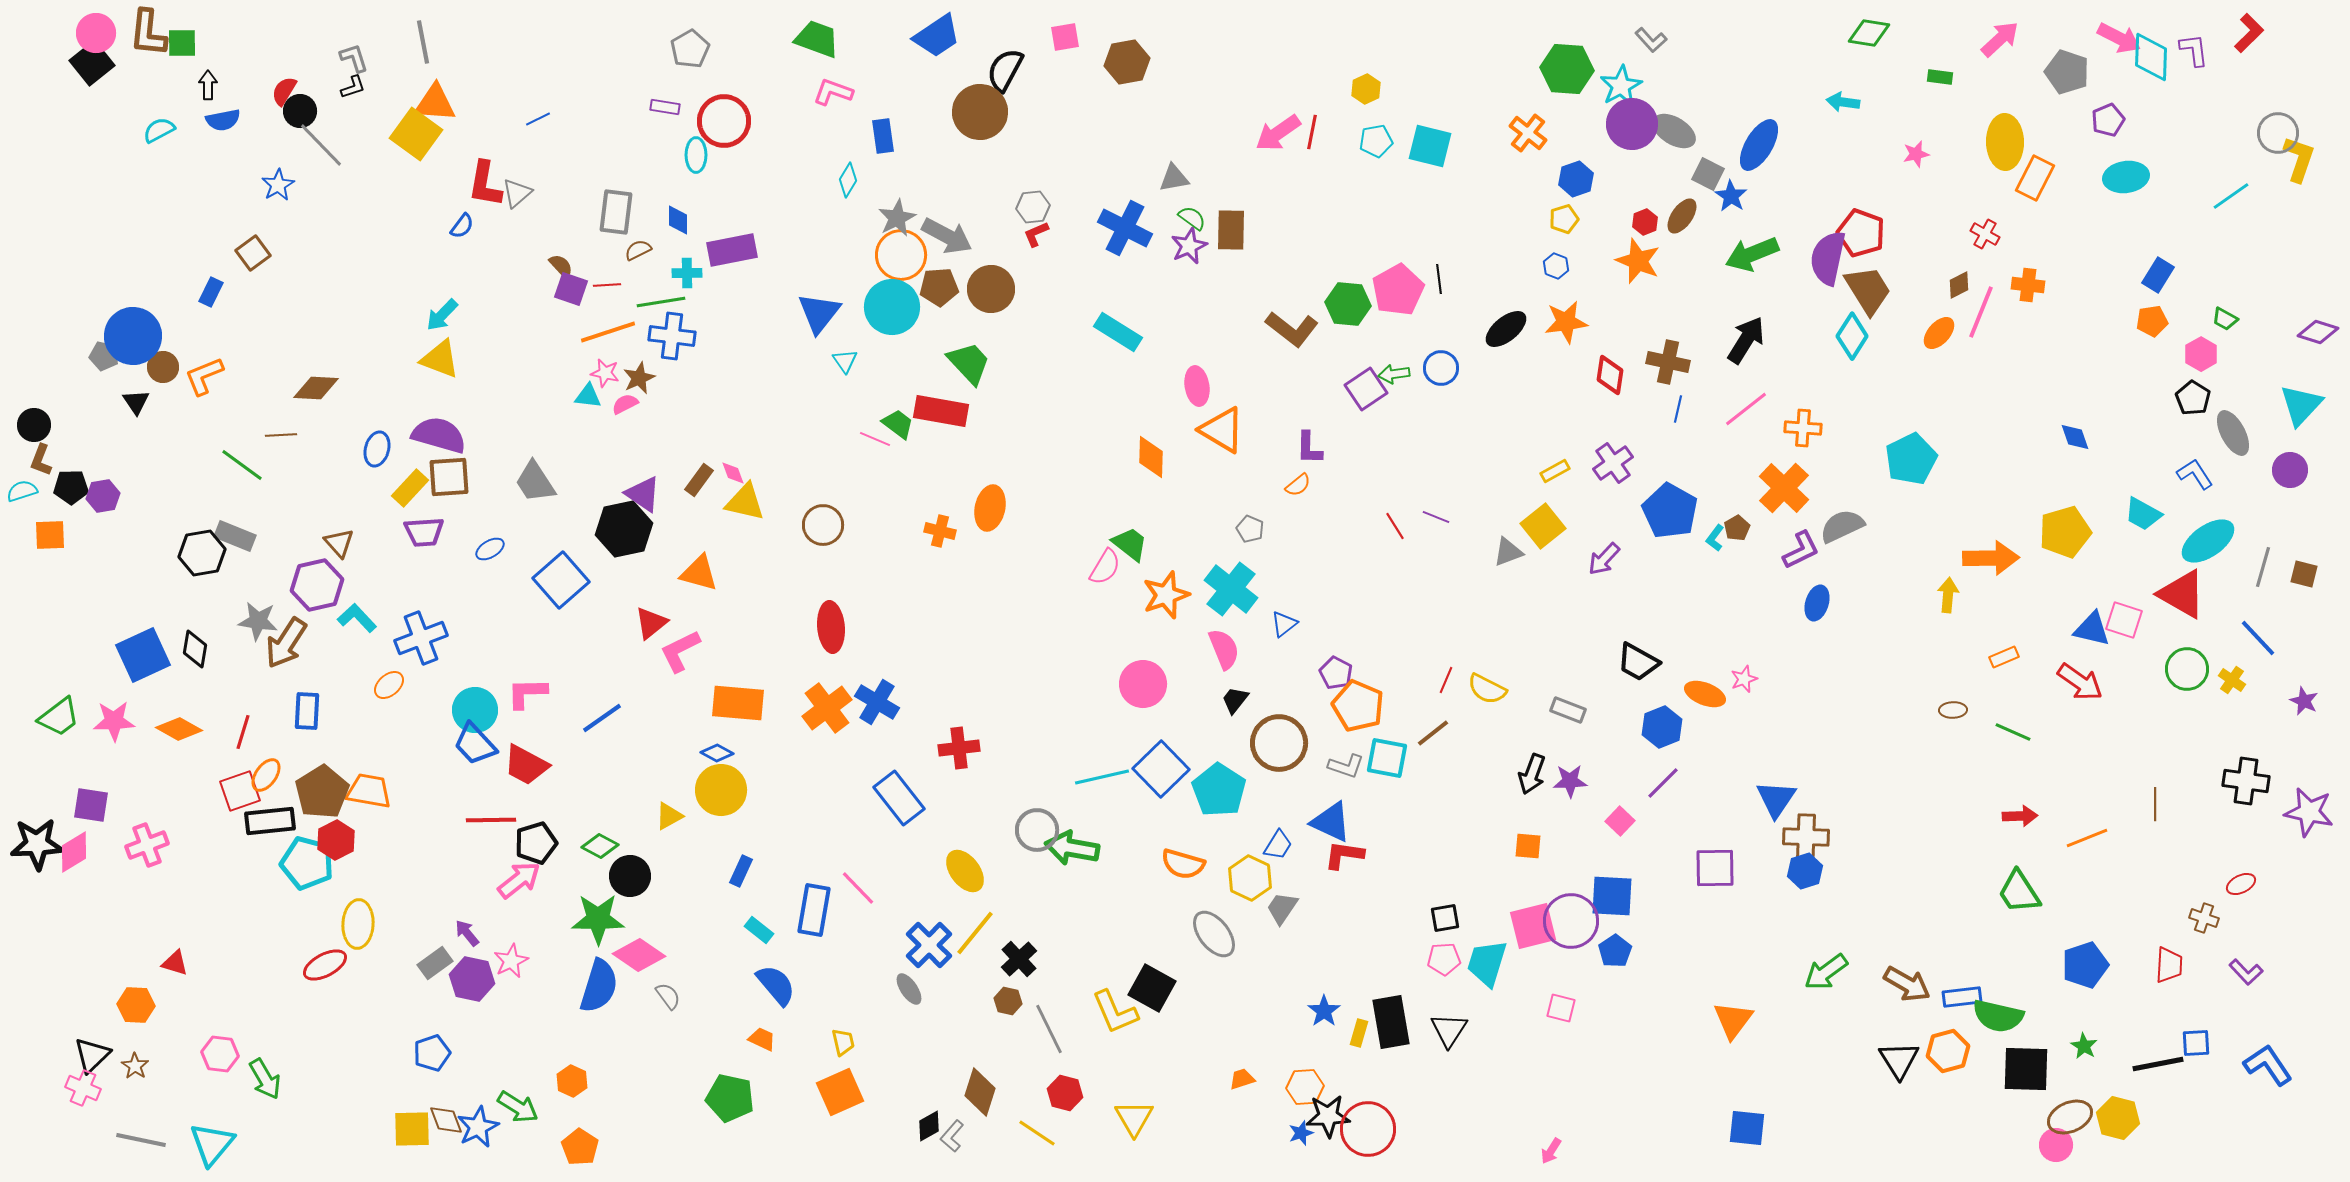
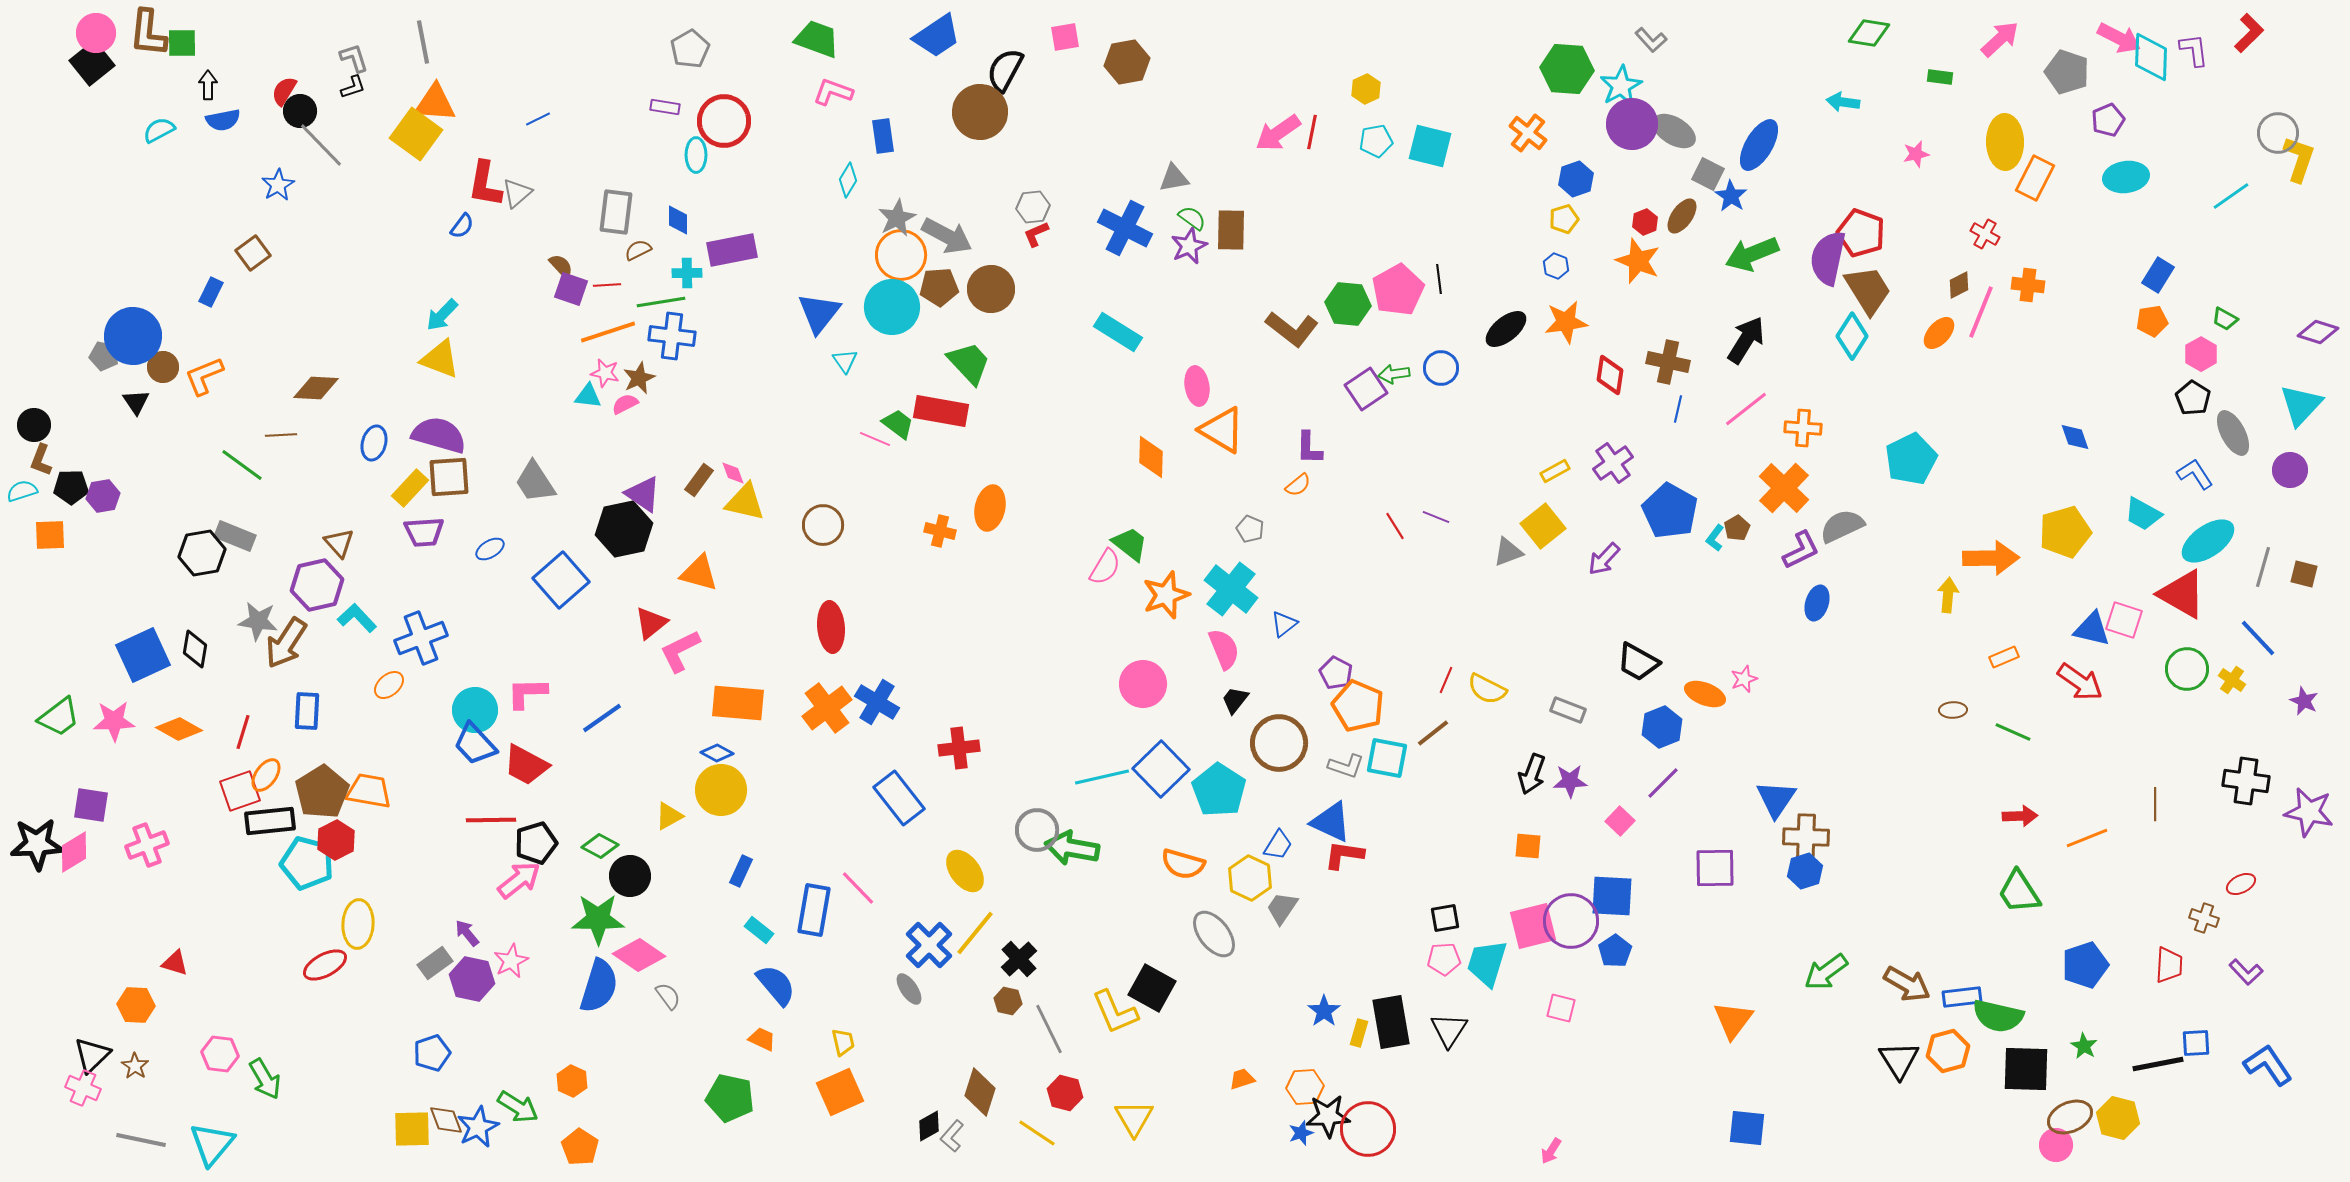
blue ellipse at (377, 449): moved 3 px left, 6 px up
